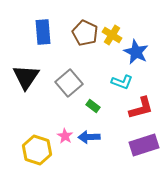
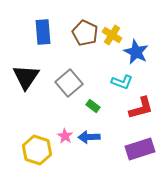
purple rectangle: moved 4 px left, 4 px down
